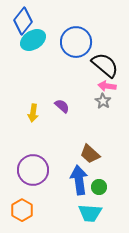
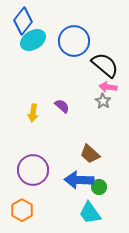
blue circle: moved 2 px left, 1 px up
pink arrow: moved 1 px right, 1 px down
blue arrow: rotated 80 degrees counterclockwise
cyan trapezoid: rotated 50 degrees clockwise
